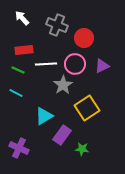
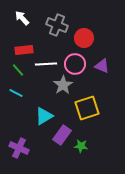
purple triangle: rotated 49 degrees clockwise
green line: rotated 24 degrees clockwise
yellow square: rotated 15 degrees clockwise
green star: moved 1 px left, 3 px up
